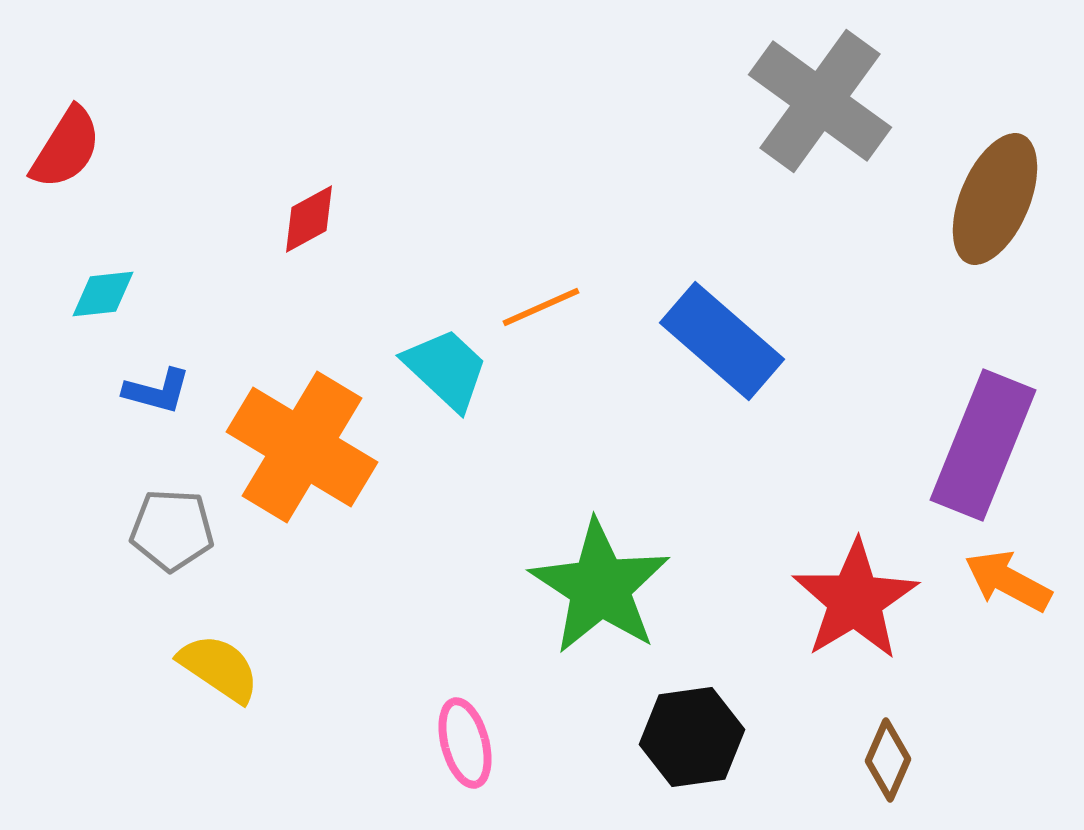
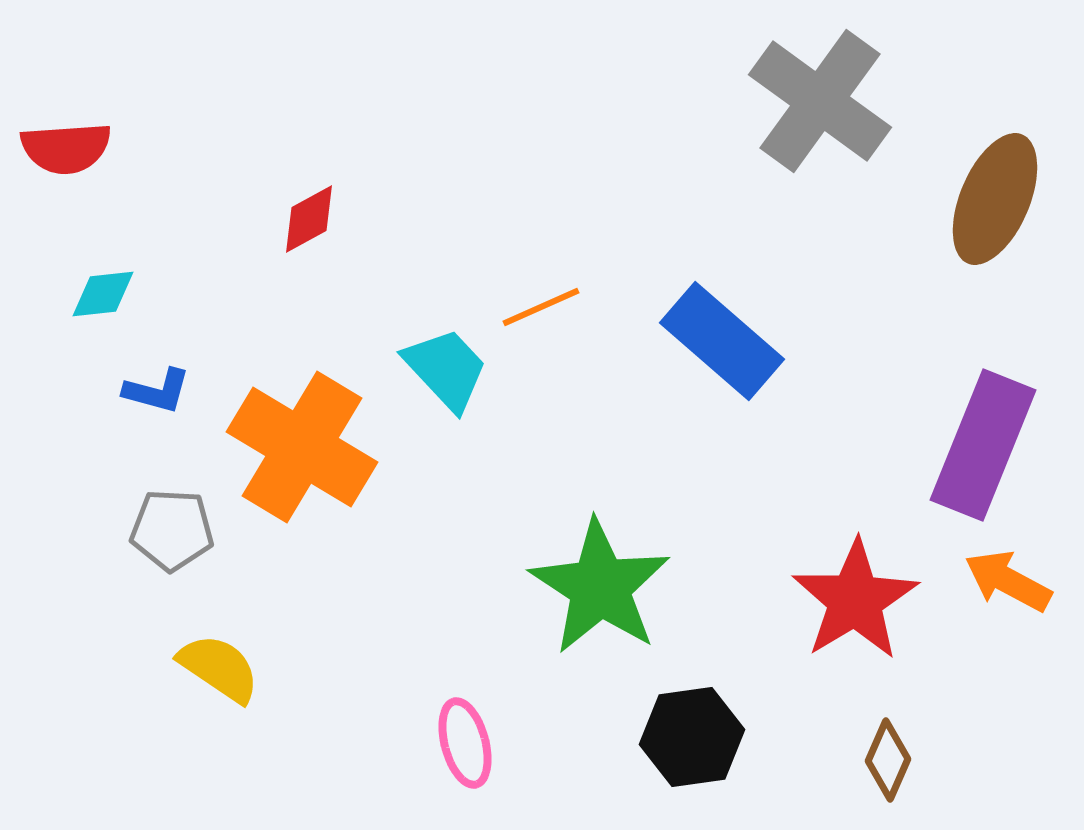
red semicircle: rotated 54 degrees clockwise
cyan trapezoid: rotated 4 degrees clockwise
